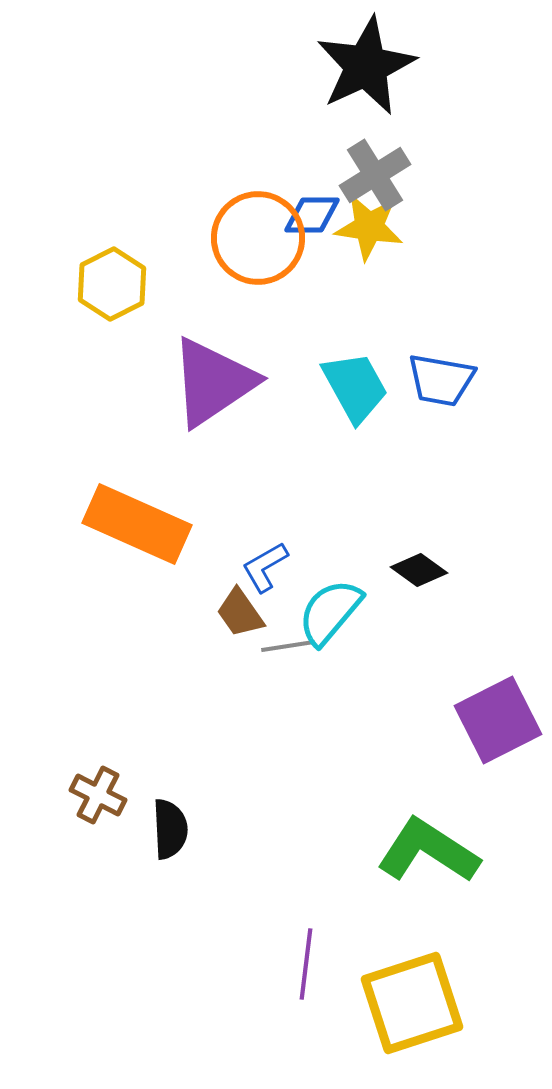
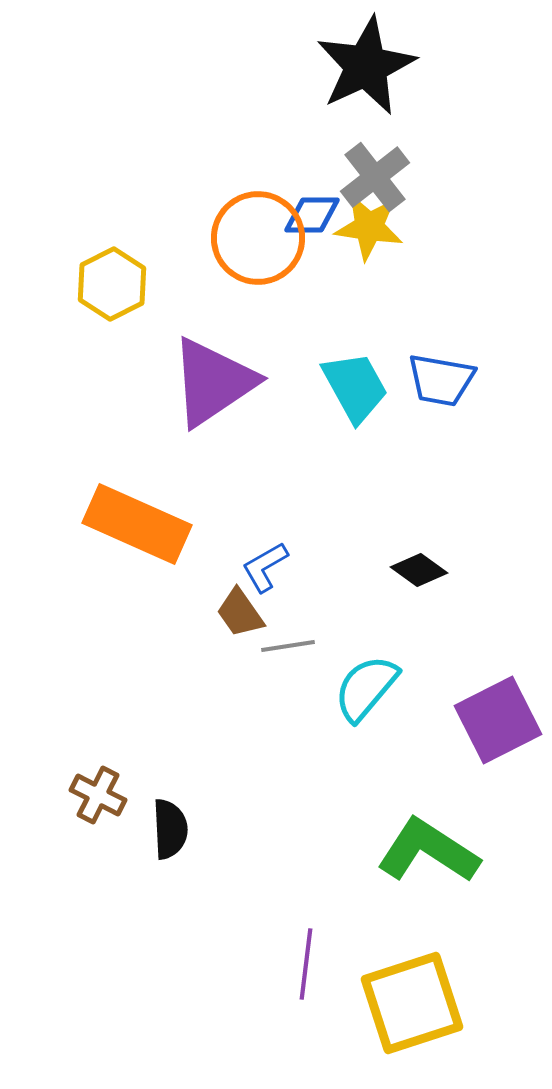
gray cross: moved 2 px down; rotated 6 degrees counterclockwise
cyan semicircle: moved 36 px right, 76 px down
